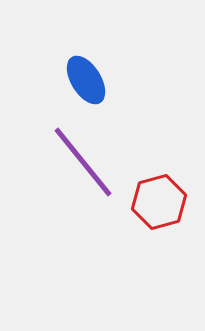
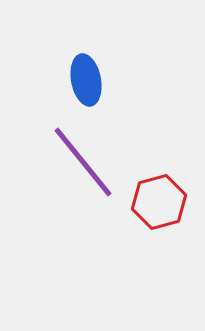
blue ellipse: rotated 21 degrees clockwise
